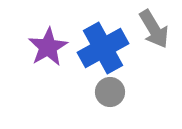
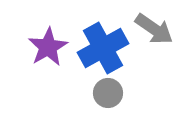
gray arrow: rotated 24 degrees counterclockwise
gray circle: moved 2 px left, 1 px down
